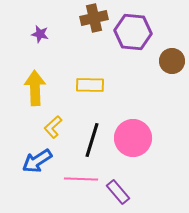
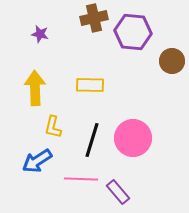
yellow L-shape: rotated 35 degrees counterclockwise
